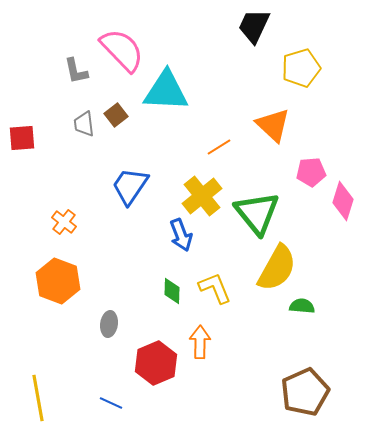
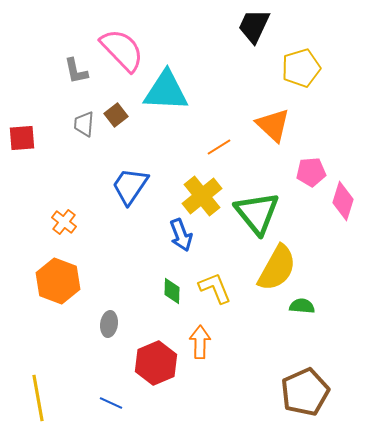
gray trapezoid: rotated 12 degrees clockwise
